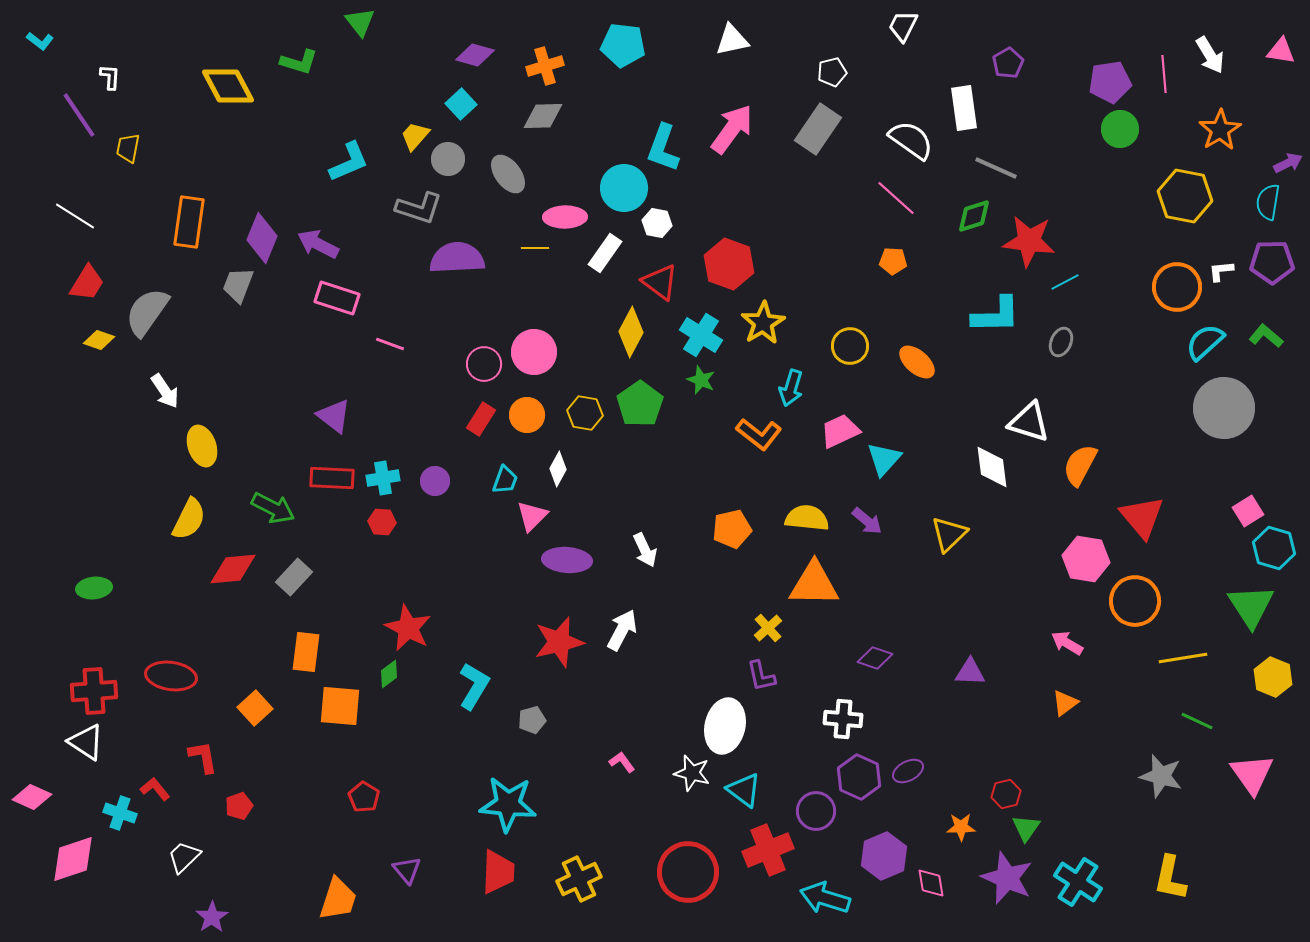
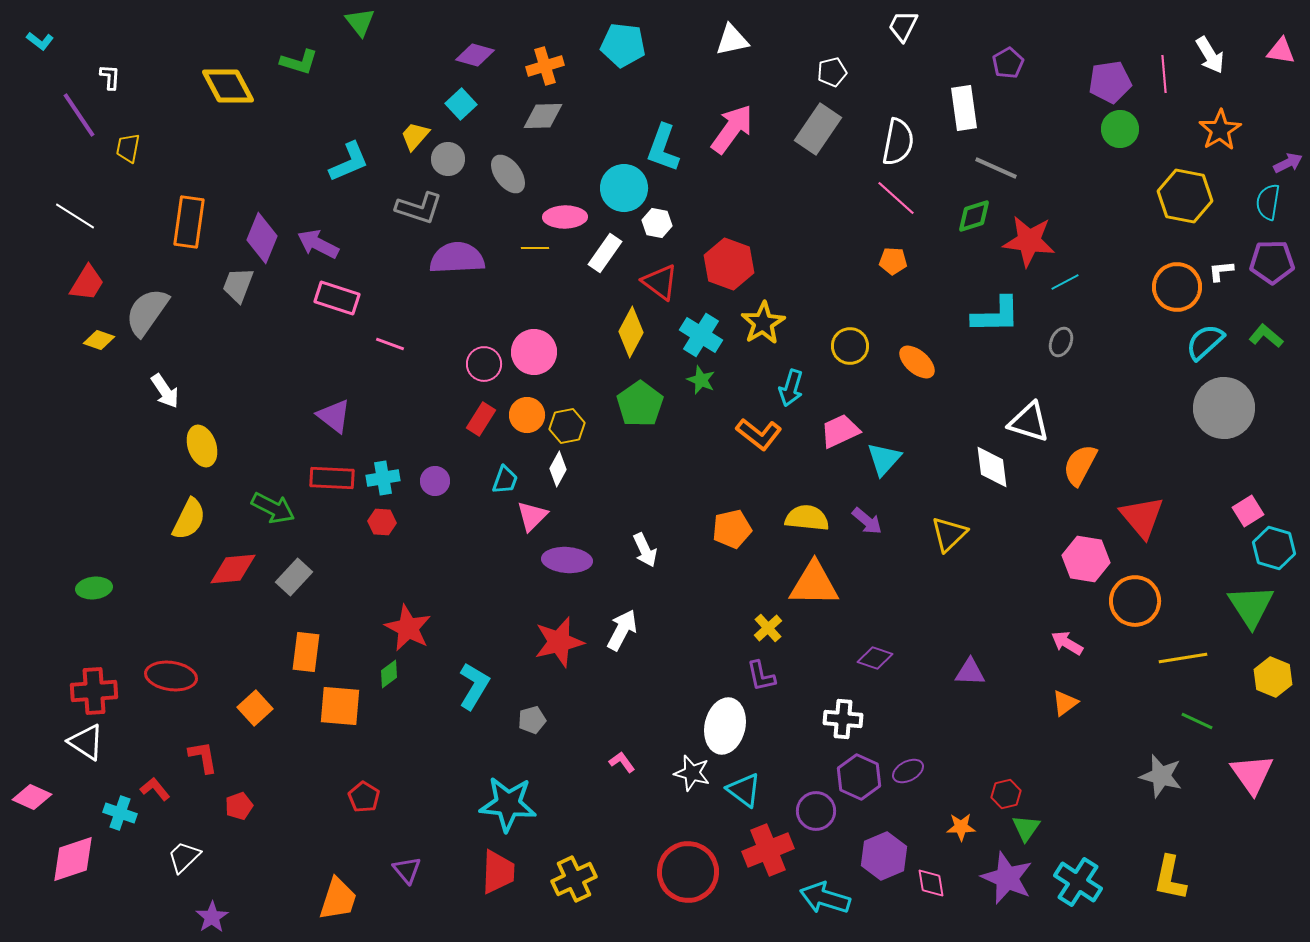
white semicircle at (911, 140): moved 13 px left, 2 px down; rotated 66 degrees clockwise
yellow hexagon at (585, 413): moved 18 px left, 13 px down; rotated 20 degrees counterclockwise
yellow cross at (579, 879): moved 5 px left
